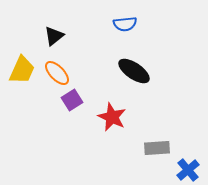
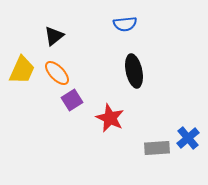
black ellipse: rotated 44 degrees clockwise
red star: moved 2 px left, 1 px down
blue cross: moved 32 px up
